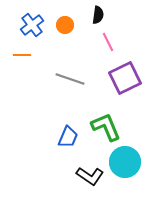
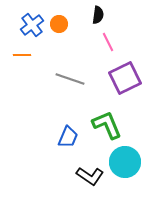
orange circle: moved 6 px left, 1 px up
green L-shape: moved 1 px right, 2 px up
